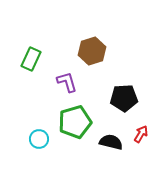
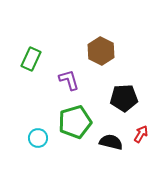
brown hexagon: moved 9 px right; rotated 16 degrees counterclockwise
purple L-shape: moved 2 px right, 2 px up
cyan circle: moved 1 px left, 1 px up
